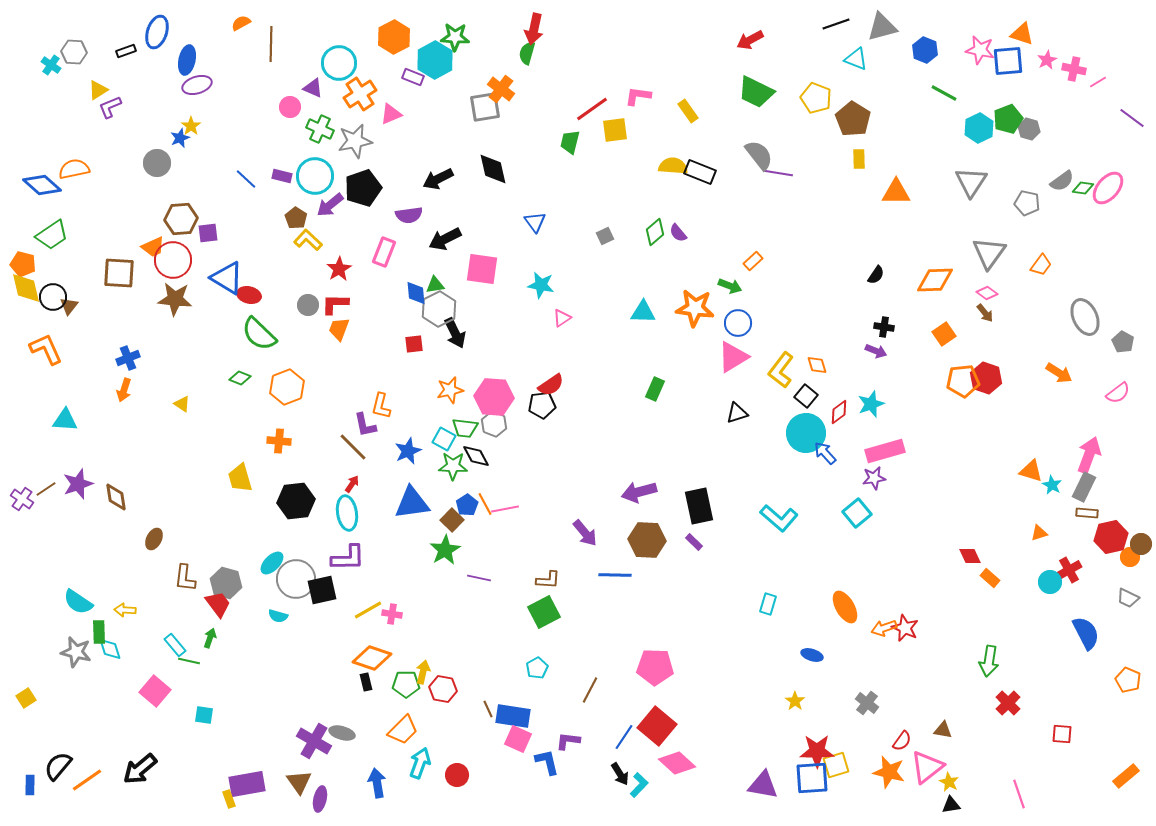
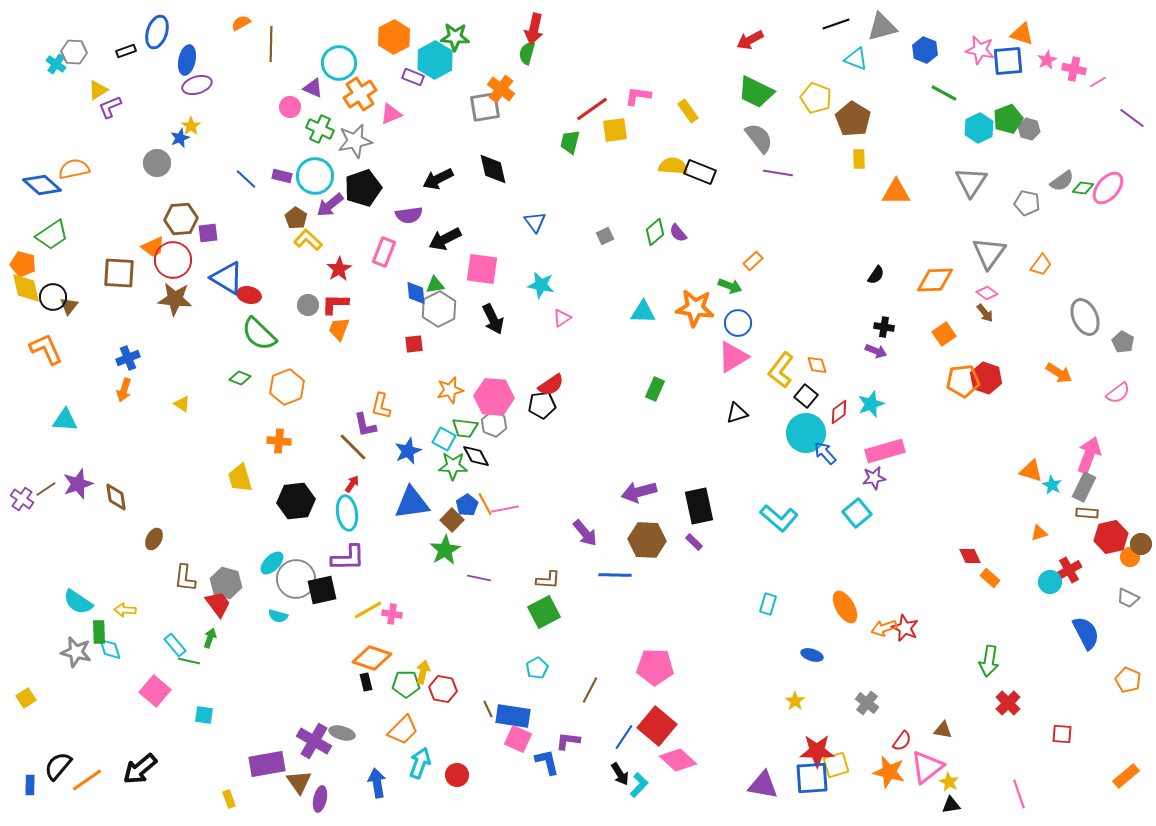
cyan cross at (51, 65): moved 5 px right, 1 px up
gray semicircle at (759, 155): moved 17 px up
black arrow at (455, 333): moved 38 px right, 14 px up
pink diamond at (677, 763): moved 1 px right, 3 px up
purple rectangle at (247, 784): moved 20 px right, 20 px up
